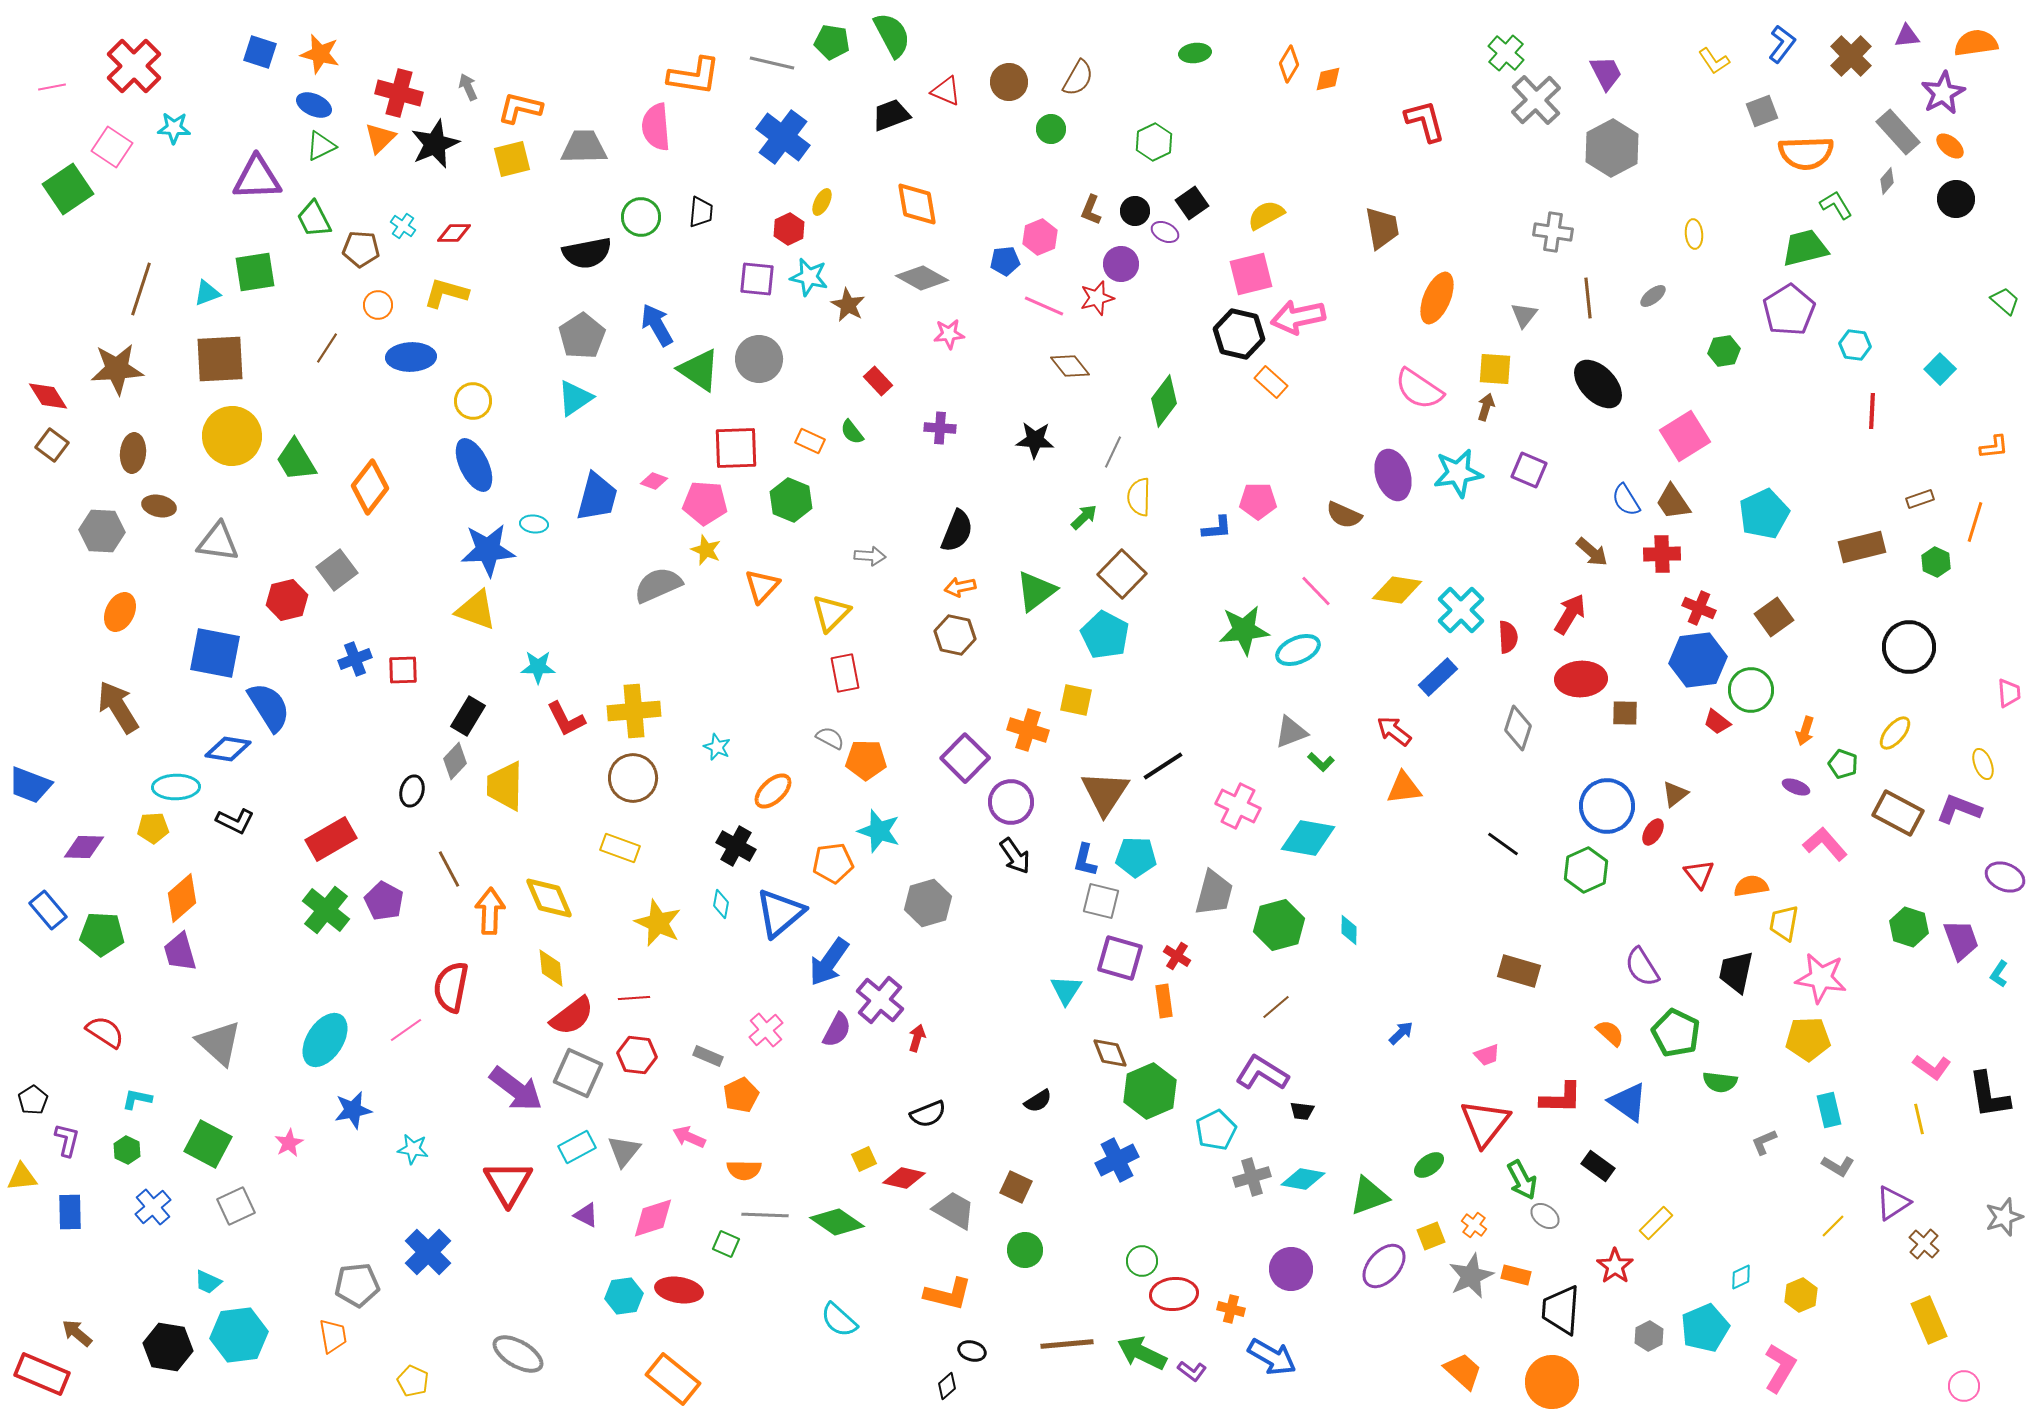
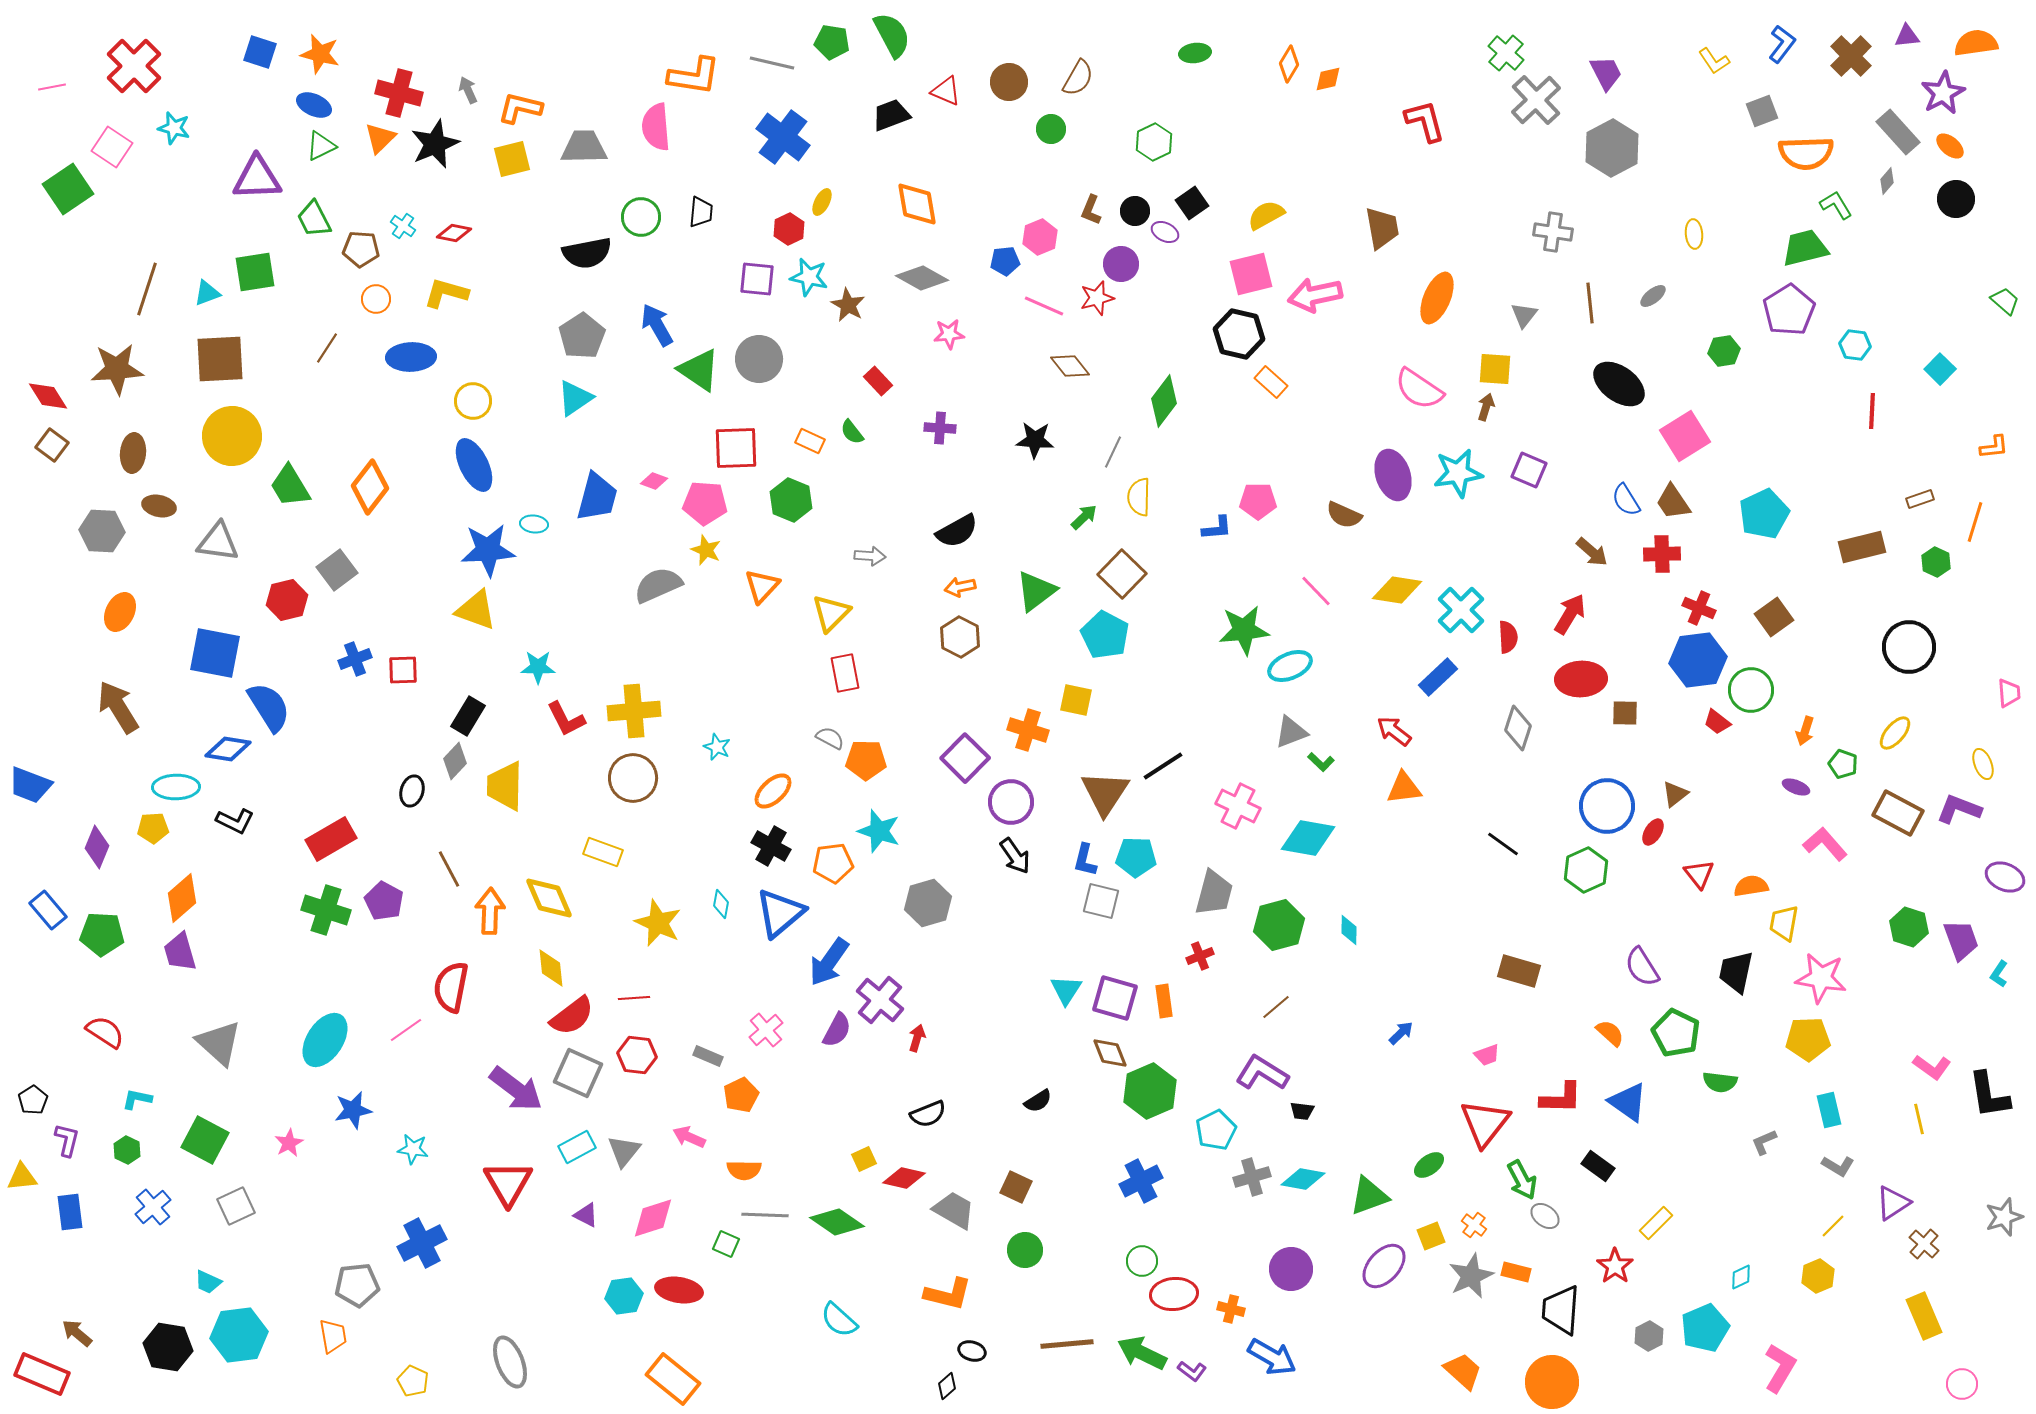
gray arrow at (468, 87): moved 3 px down
cyan star at (174, 128): rotated 12 degrees clockwise
red diamond at (454, 233): rotated 12 degrees clockwise
brown line at (141, 289): moved 6 px right
brown line at (1588, 298): moved 2 px right, 5 px down
orange circle at (378, 305): moved 2 px left, 6 px up
pink arrow at (1298, 317): moved 17 px right, 22 px up
black ellipse at (1598, 384): moved 21 px right; rotated 10 degrees counterclockwise
green trapezoid at (296, 460): moved 6 px left, 26 px down
black semicircle at (957, 531): rotated 39 degrees clockwise
brown hexagon at (955, 635): moved 5 px right, 2 px down; rotated 15 degrees clockwise
cyan ellipse at (1298, 650): moved 8 px left, 16 px down
black cross at (736, 846): moved 35 px right
purple diamond at (84, 847): moved 13 px right; rotated 69 degrees counterclockwise
yellow rectangle at (620, 848): moved 17 px left, 4 px down
green cross at (326, 910): rotated 21 degrees counterclockwise
red cross at (1177, 956): moved 23 px right; rotated 36 degrees clockwise
purple square at (1120, 958): moved 5 px left, 40 px down
green square at (208, 1144): moved 3 px left, 4 px up
blue cross at (1117, 1160): moved 24 px right, 21 px down
blue rectangle at (70, 1212): rotated 6 degrees counterclockwise
blue cross at (428, 1252): moved 6 px left, 9 px up; rotated 18 degrees clockwise
orange rectangle at (1516, 1275): moved 3 px up
yellow hexagon at (1801, 1295): moved 17 px right, 19 px up
yellow rectangle at (1929, 1320): moved 5 px left, 4 px up
gray ellipse at (518, 1354): moved 8 px left, 8 px down; rotated 39 degrees clockwise
pink circle at (1964, 1386): moved 2 px left, 2 px up
